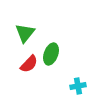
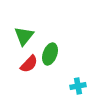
green triangle: moved 1 px left, 3 px down
green ellipse: moved 1 px left
